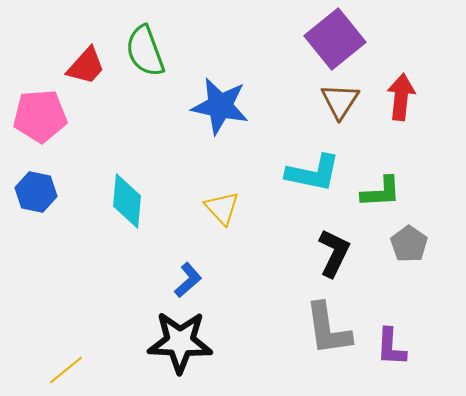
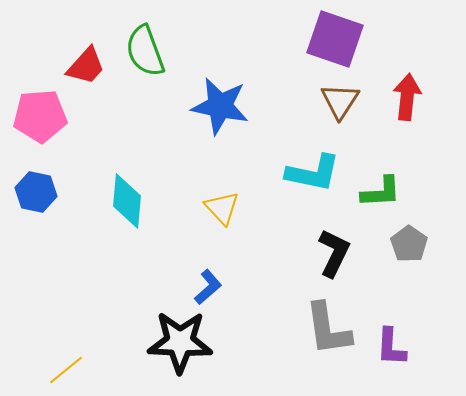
purple square: rotated 32 degrees counterclockwise
red arrow: moved 6 px right
blue L-shape: moved 20 px right, 7 px down
